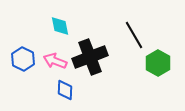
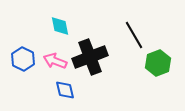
green hexagon: rotated 10 degrees clockwise
blue diamond: rotated 15 degrees counterclockwise
